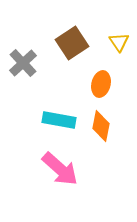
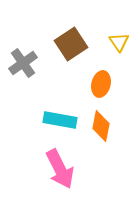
brown square: moved 1 px left, 1 px down
gray cross: rotated 8 degrees clockwise
cyan rectangle: moved 1 px right
pink arrow: rotated 21 degrees clockwise
